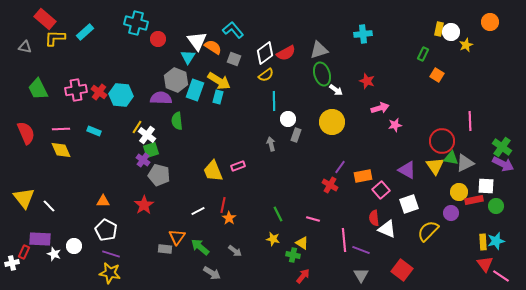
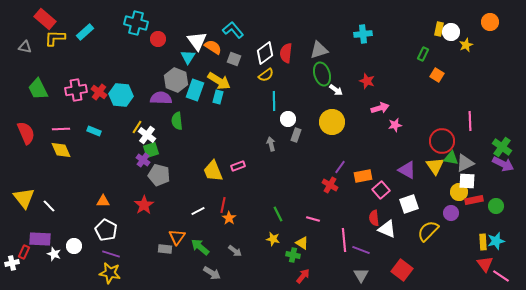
red semicircle at (286, 53): rotated 126 degrees clockwise
white square at (486, 186): moved 19 px left, 5 px up
